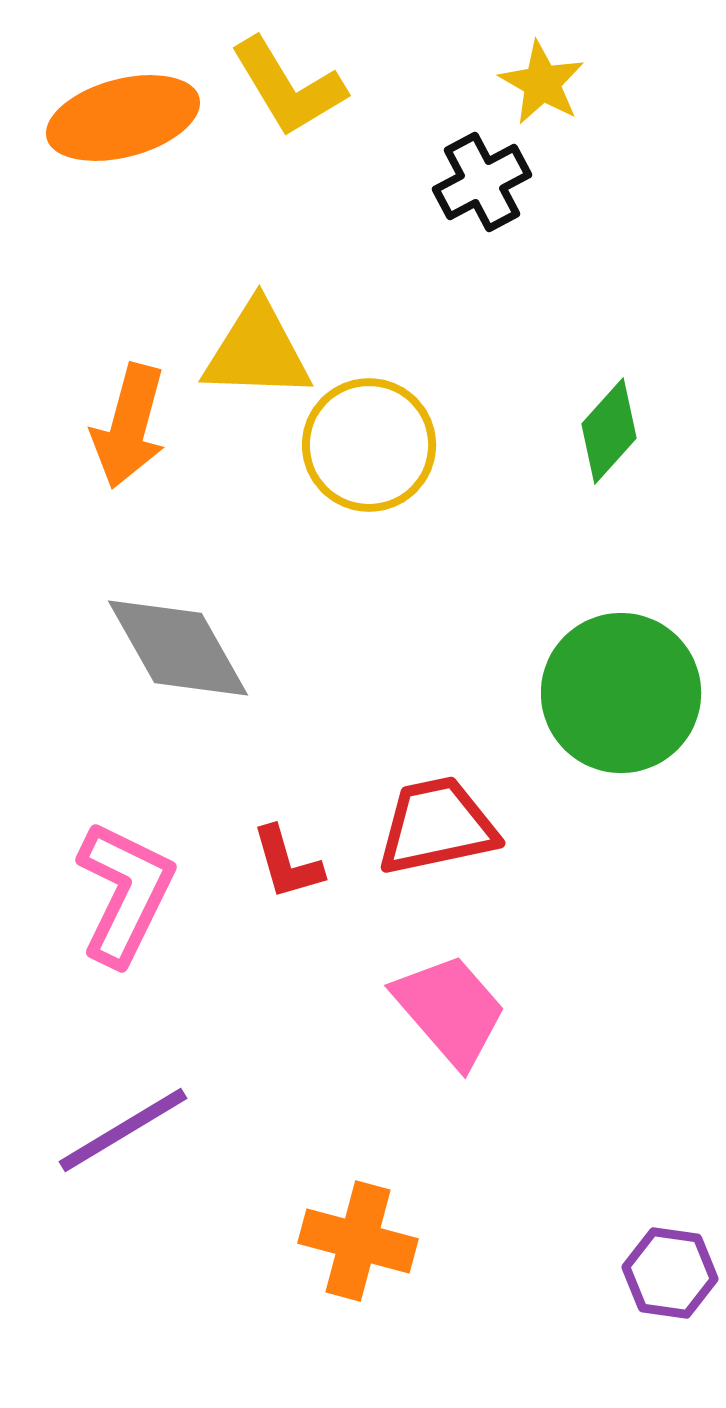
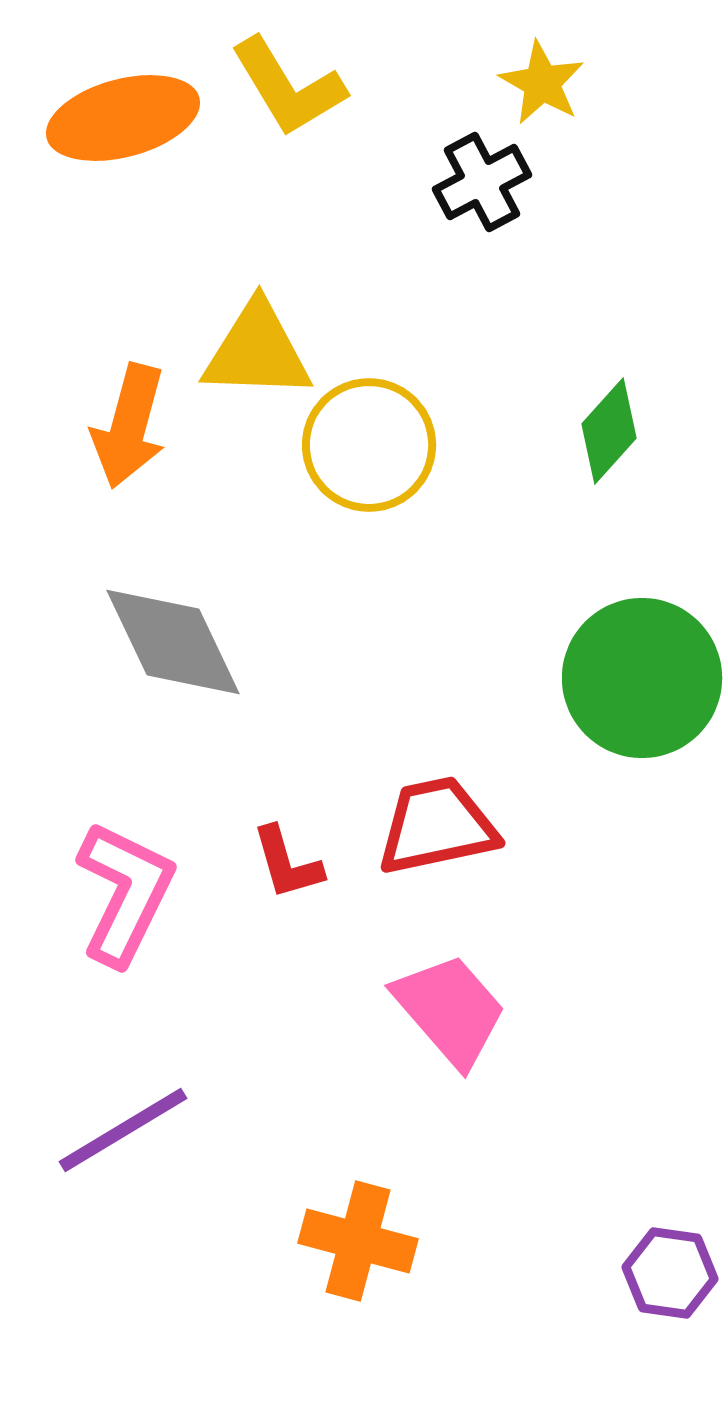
gray diamond: moved 5 px left, 6 px up; rotated 4 degrees clockwise
green circle: moved 21 px right, 15 px up
